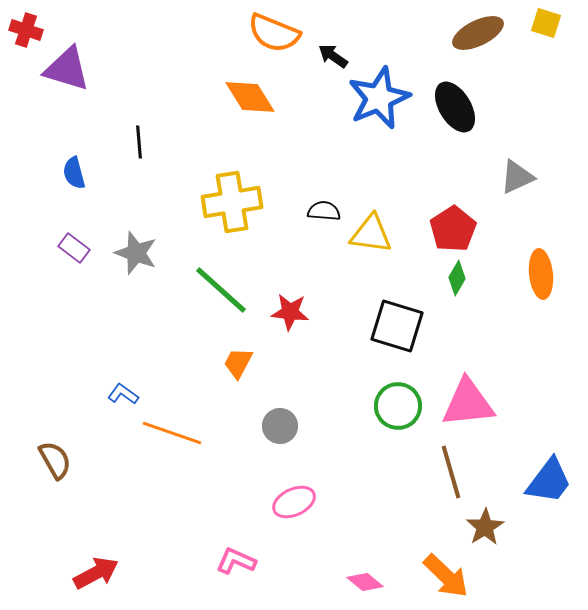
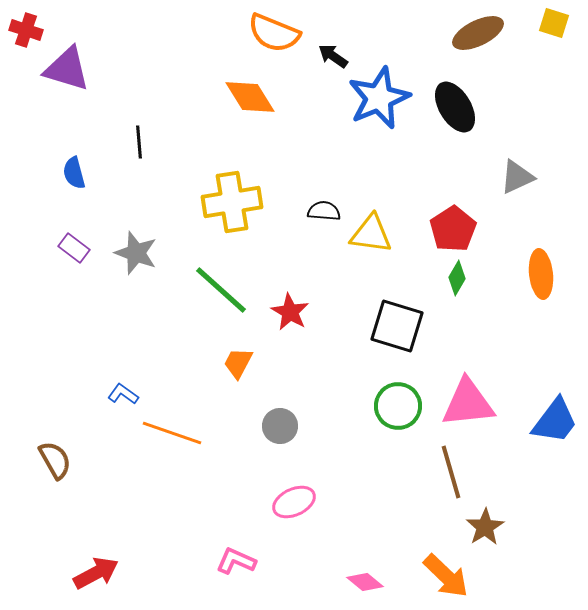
yellow square: moved 8 px right
red star: rotated 24 degrees clockwise
blue trapezoid: moved 6 px right, 60 px up
